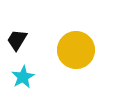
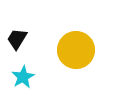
black trapezoid: moved 1 px up
